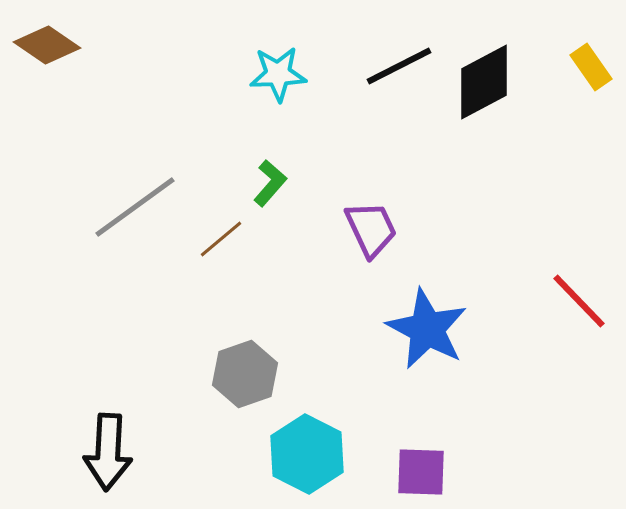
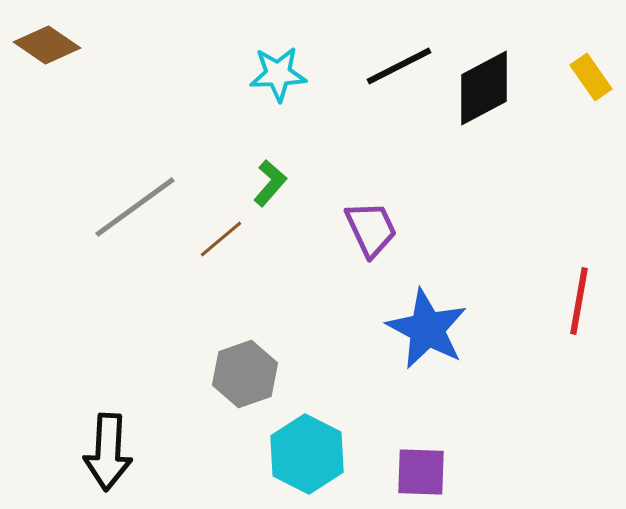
yellow rectangle: moved 10 px down
black diamond: moved 6 px down
red line: rotated 54 degrees clockwise
